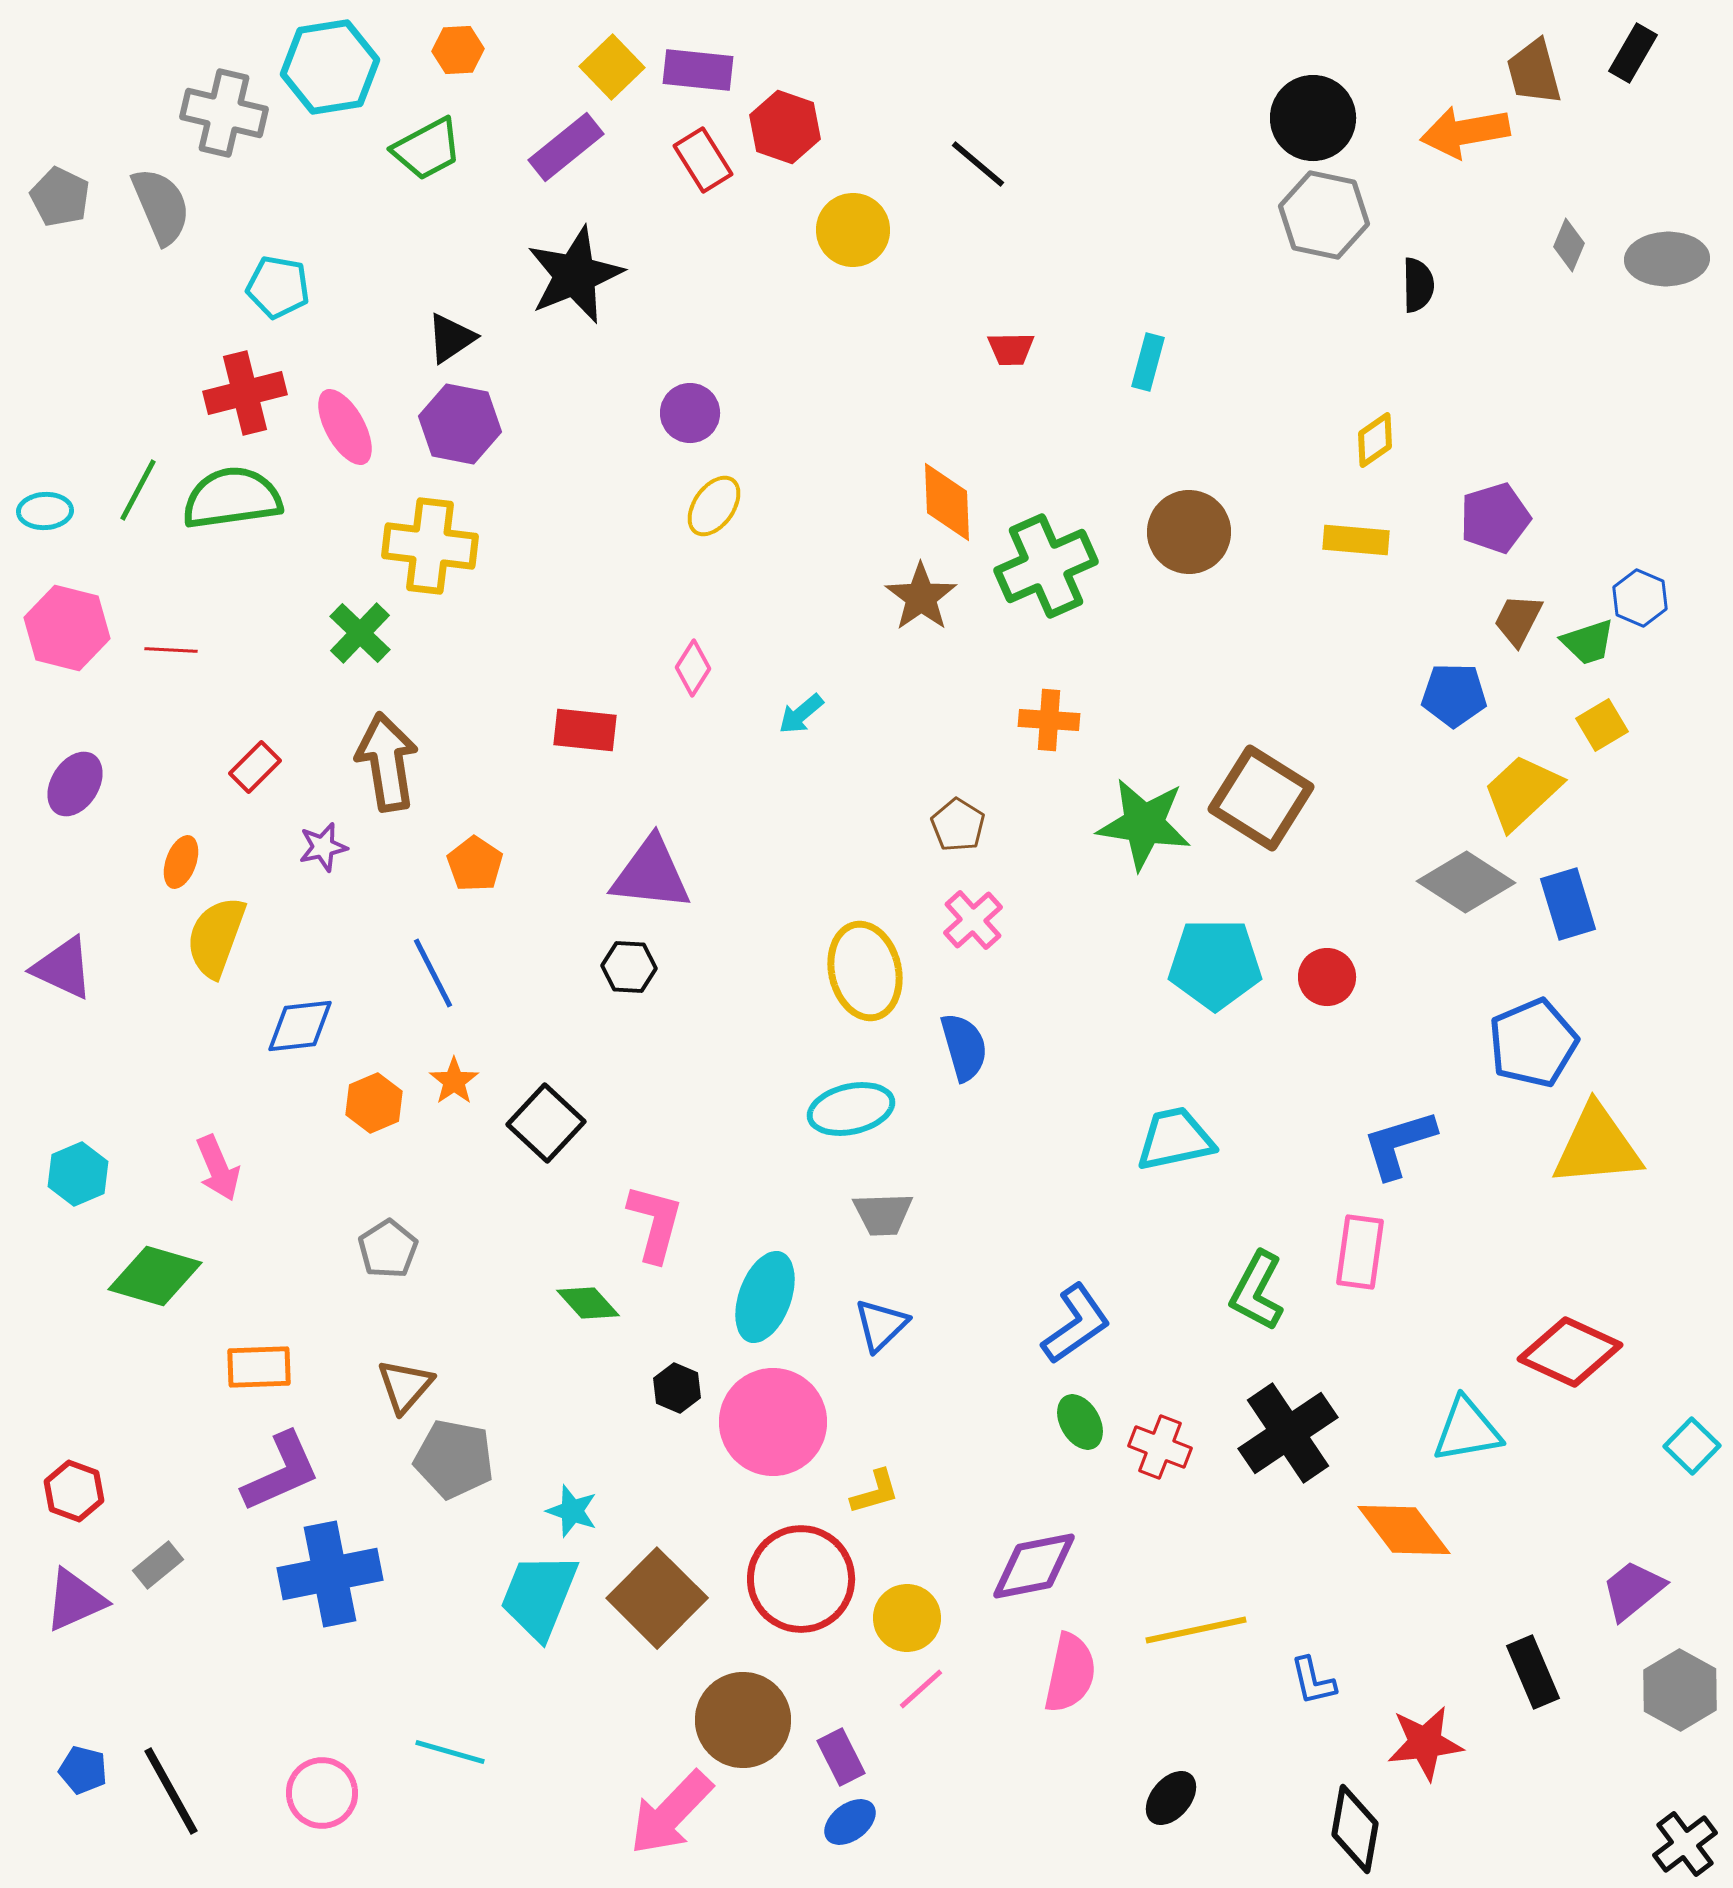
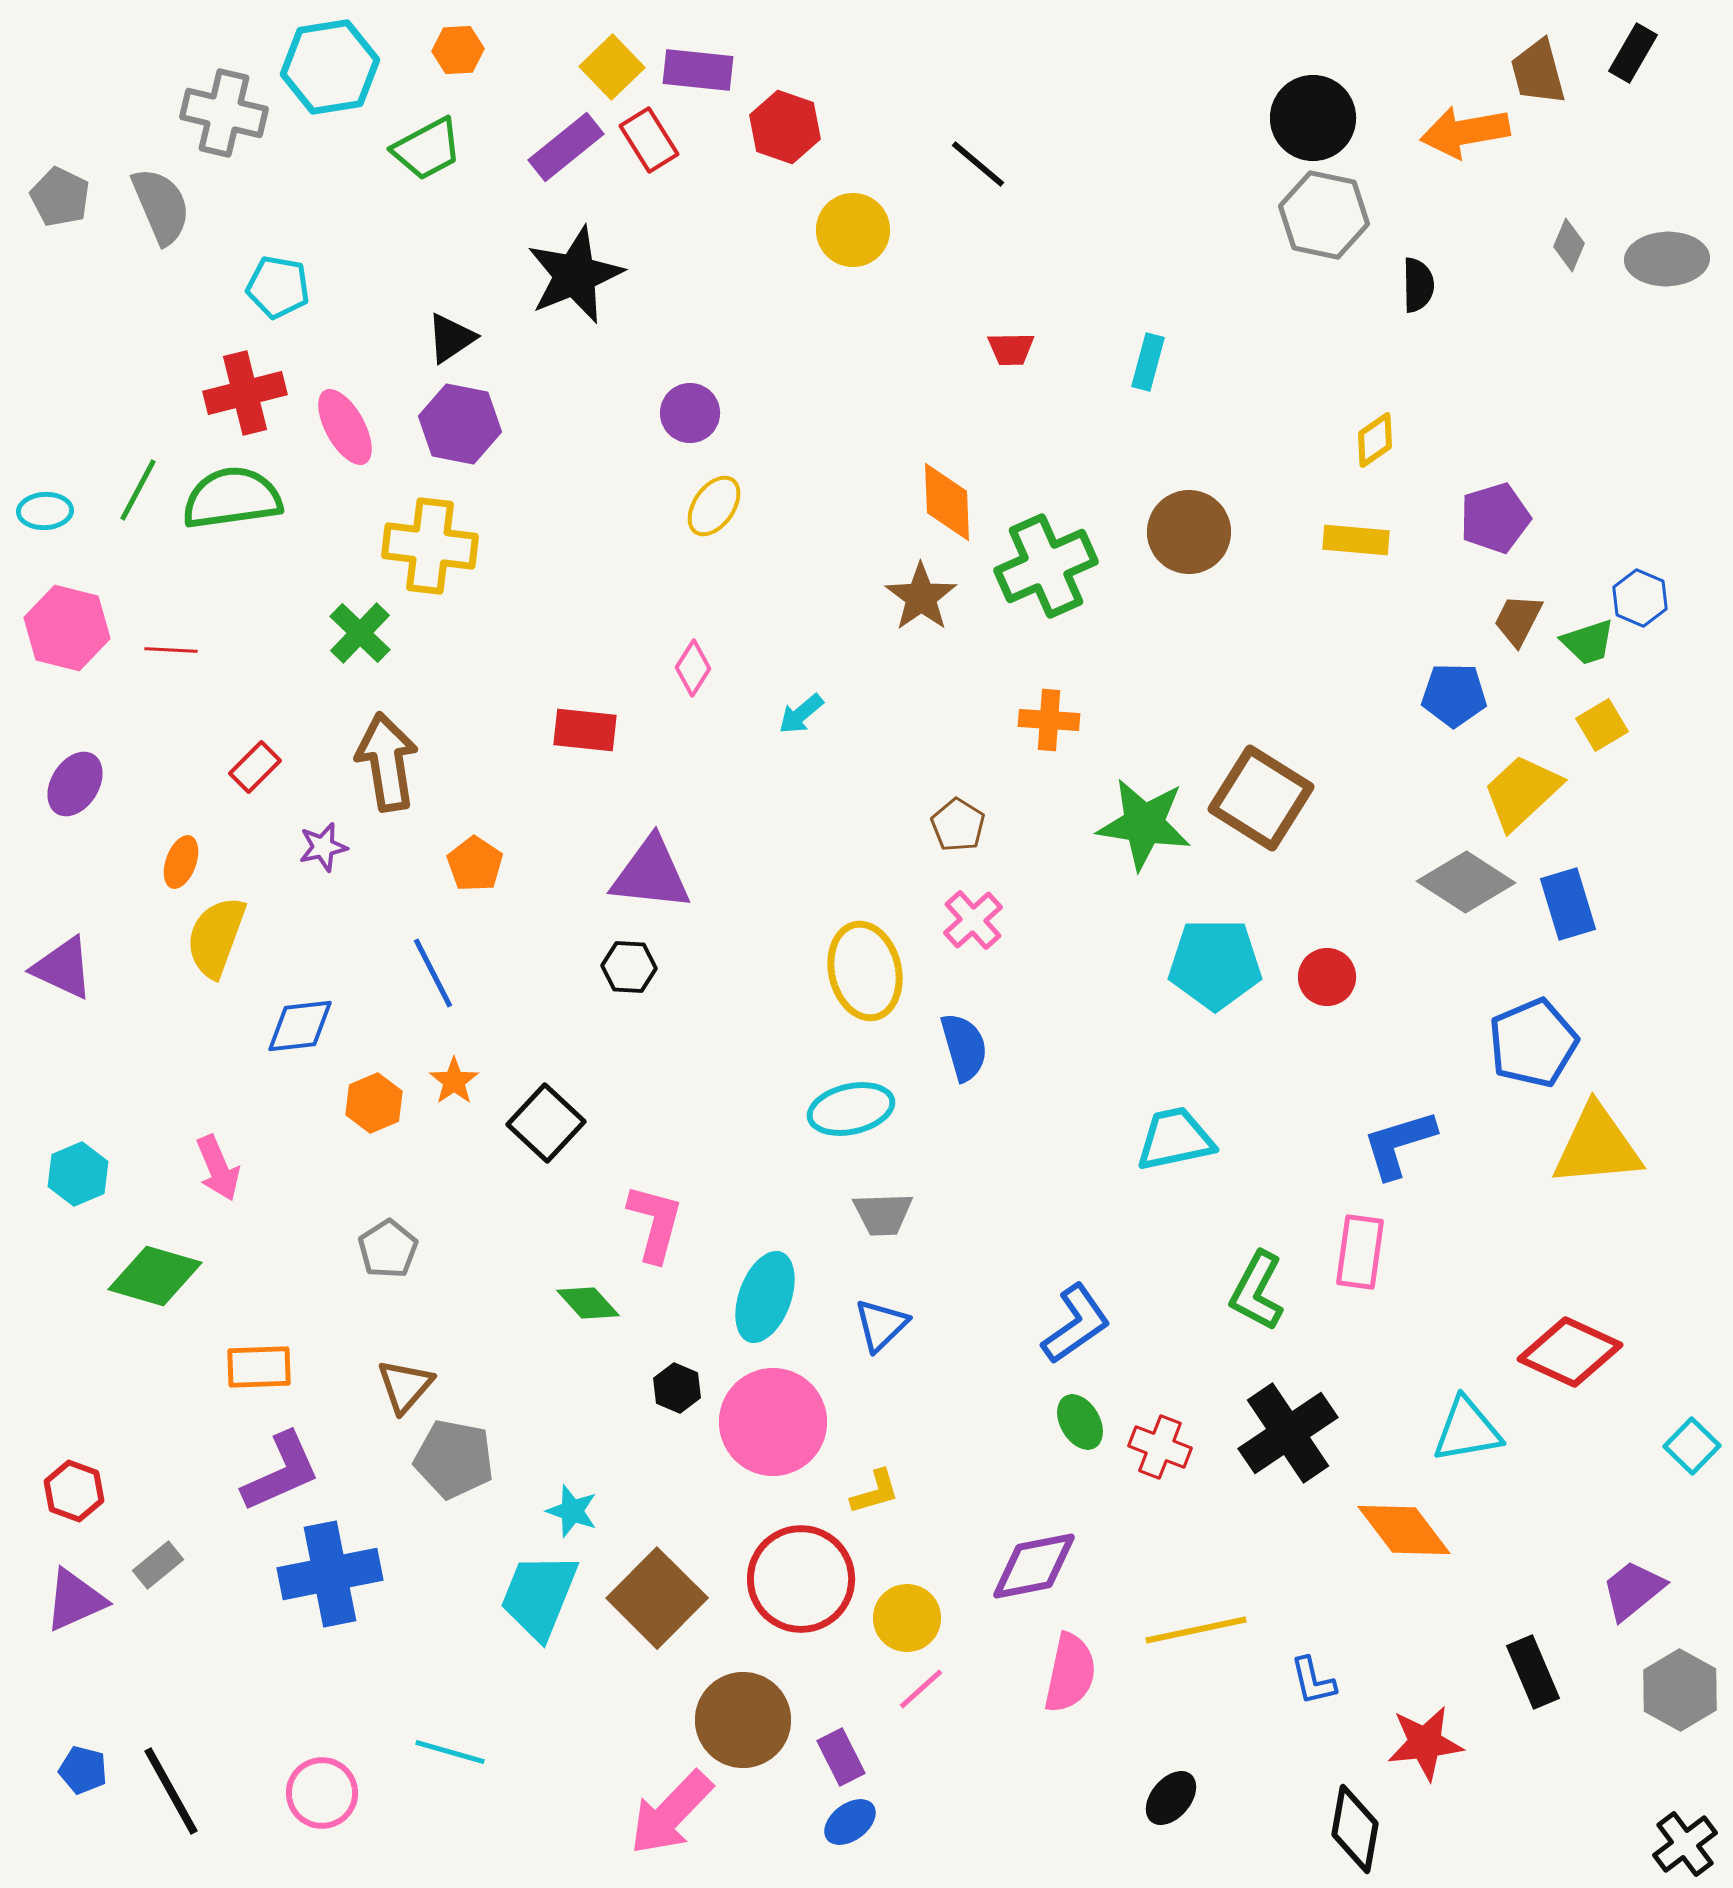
brown trapezoid at (1534, 72): moved 4 px right
red rectangle at (703, 160): moved 54 px left, 20 px up
